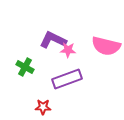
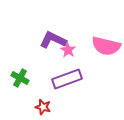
pink star: rotated 28 degrees clockwise
green cross: moved 5 px left, 11 px down
red star: rotated 14 degrees clockwise
